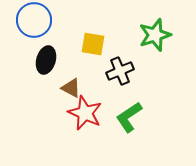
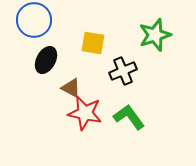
yellow square: moved 1 px up
black ellipse: rotated 12 degrees clockwise
black cross: moved 3 px right
red star: rotated 12 degrees counterclockwise
green L-shape: rotated 88 degrees clockwise
